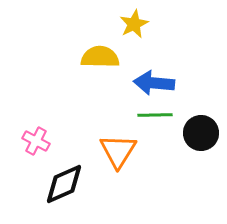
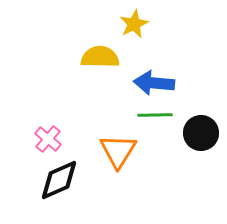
pink cross: moved 12 px right, 2 px up; rotated 12 degrees clockwise
black diamond: moved 5 px left, 4 px up
